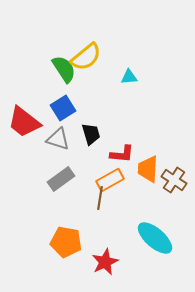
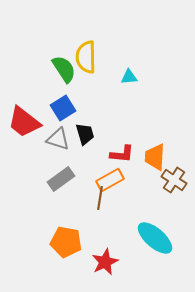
yellow semicircle: rotated 128 degrees clockwise
black trapezoid: moved 6 px left
orange trapezoid: moved 7 px right, 12 px up
